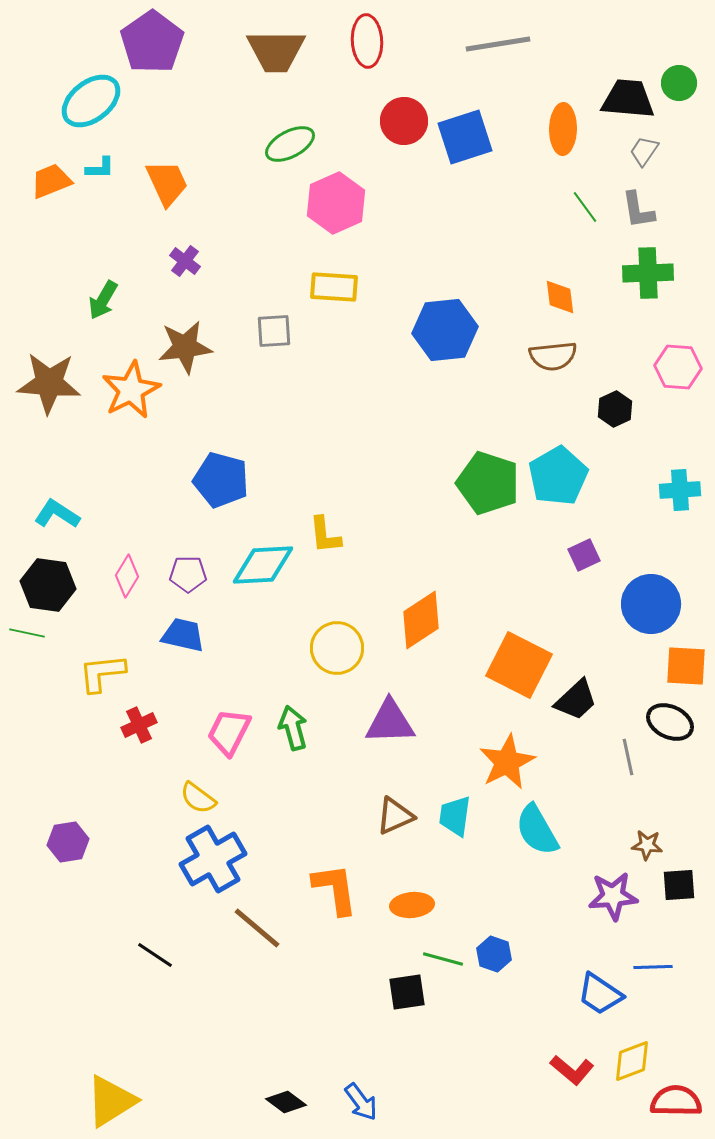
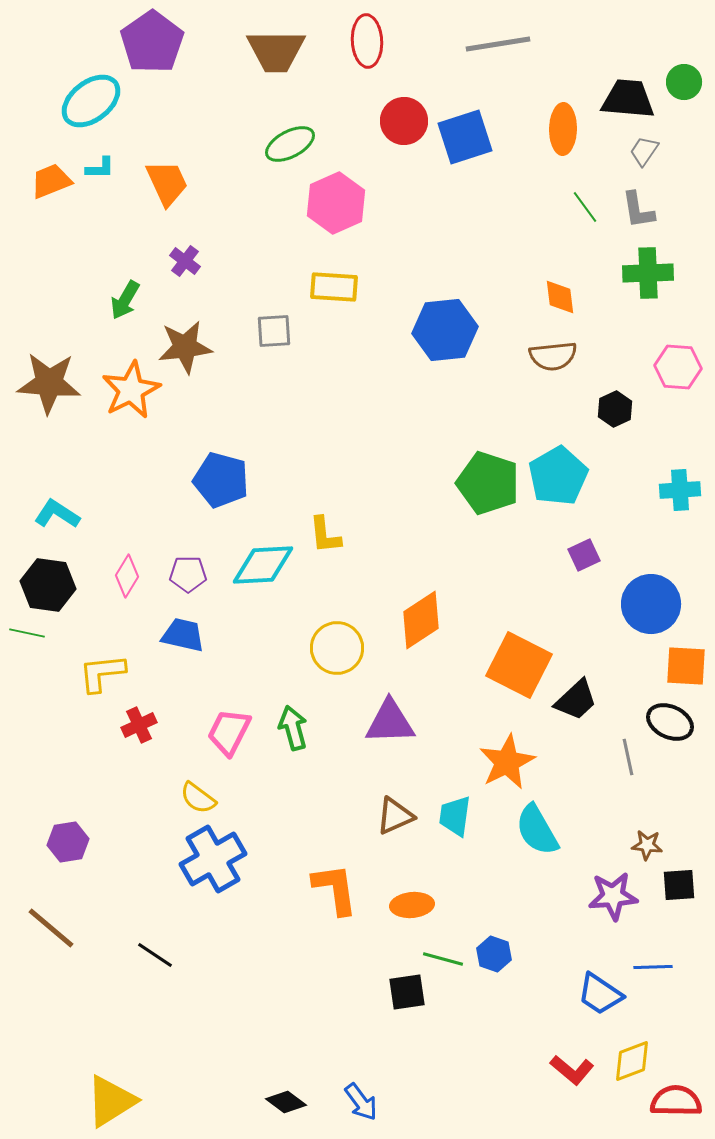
green circle at (679, 83): moved 5 px right, 1 px up
green arrow at (103, 300): moved 22 px right
brown line at (257, 928): moved 206 px left
